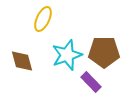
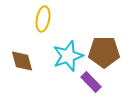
yellow ellipse: rotated 15 degrees counterclockwise
cyan star: moved 1 px right, 1 px down
